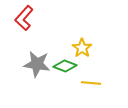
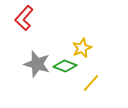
yellow star: rotated 12 degrees clockwise
gray star: rotated 8 degrees clockwise
yellow line: rotated 54 degrees counterclockwise
